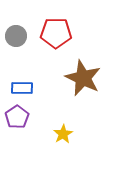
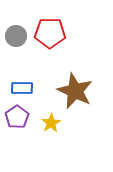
red pentagon: moved 6 px left
brown star: moved 8 px left, 13 px down
yellow star: moved 12 px left, 11 px up
